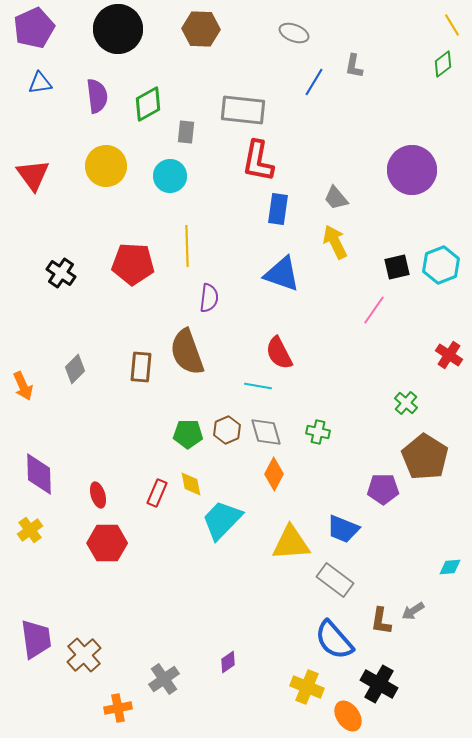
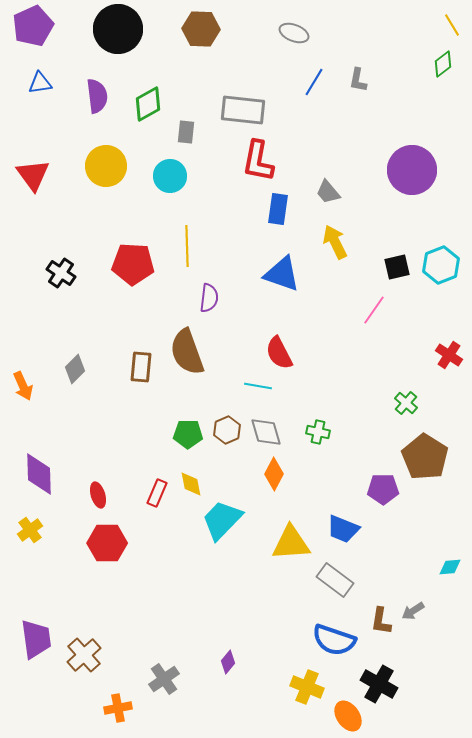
purple pentagon at (34, 28): moved 1 px left, 2 px up
gray L-shape at (354, 66): moved 4 px right, 14 px down
gray trapezoid at (336, 198): moved 8 px left, 6 px up
blue semicircle at (334, 640): rotated 30 degrees counterclockwise
purple diamond at (228, 662): rotated 15 degrees counterclockwise
